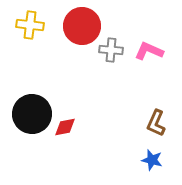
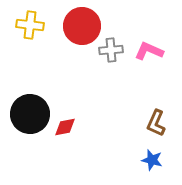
gray cross: rotated 10 degrees counterclockwise
black circle: moved 2 px left
